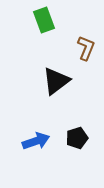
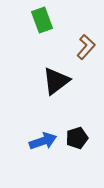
green rectangle: moved 2 px left
brown L-shape: moved 1 px up; rotated 20 degrees clockwise
blue arrow: moved 7 px right
